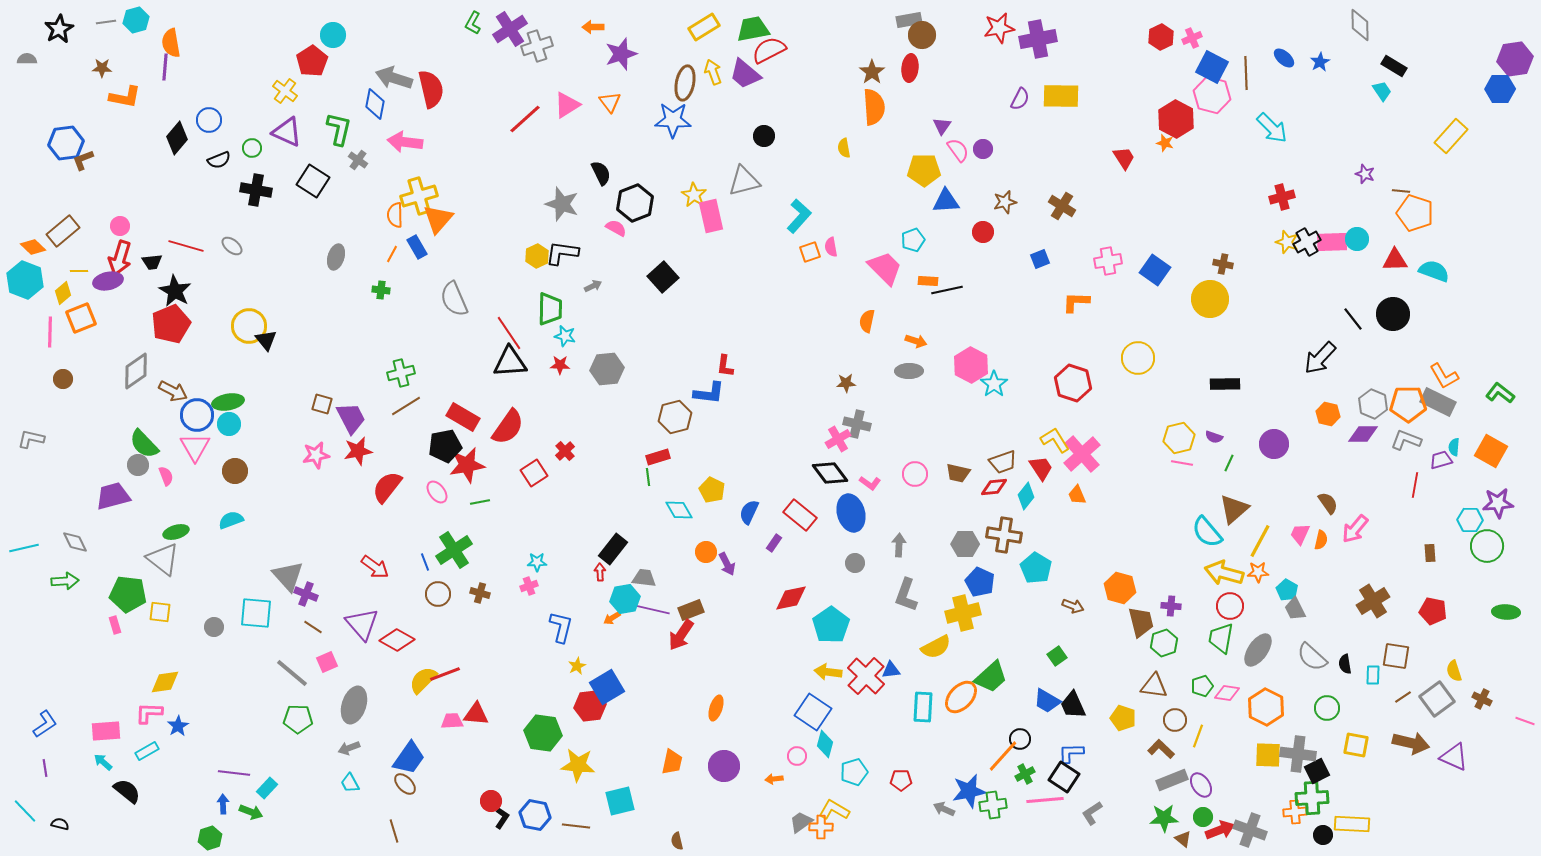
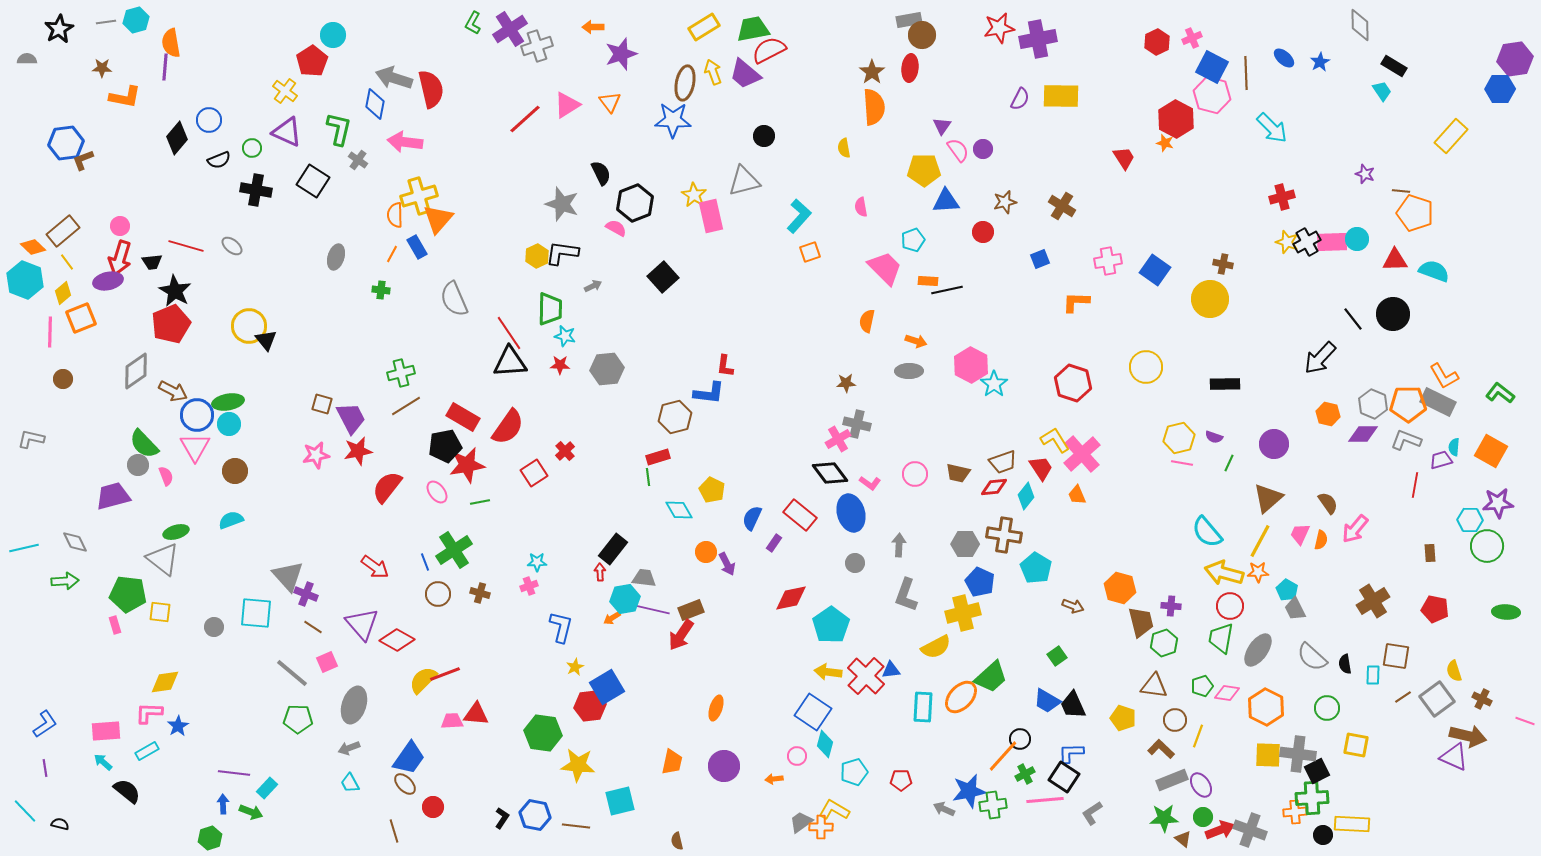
red hexagon at (1161, 37): moved 4 px left, 5 px down
pink semicircle at (831, 247): moved 30 px right, 40 px up
yellow line at (79, 271): moved 12 px left, 9 px up; rotated 54 degrees clockwise
yellow circle at (1138, 358): moved 8 px right, 9 px down
brown triangle at (1234, 509): moved 34 px right, 11 px up
blue semicircle at (749, 512): moved 3 px right, 6 px down
red pentagon at (1433, 611): moved 2 px right, 2 px up
yellow star at (577, 666): moved 2 px left, 1 px down
brown arrow at (1411, 743): moved 57 px right, 7 px up
red circle at (491, 801): moved 58 px left, 6 px down
